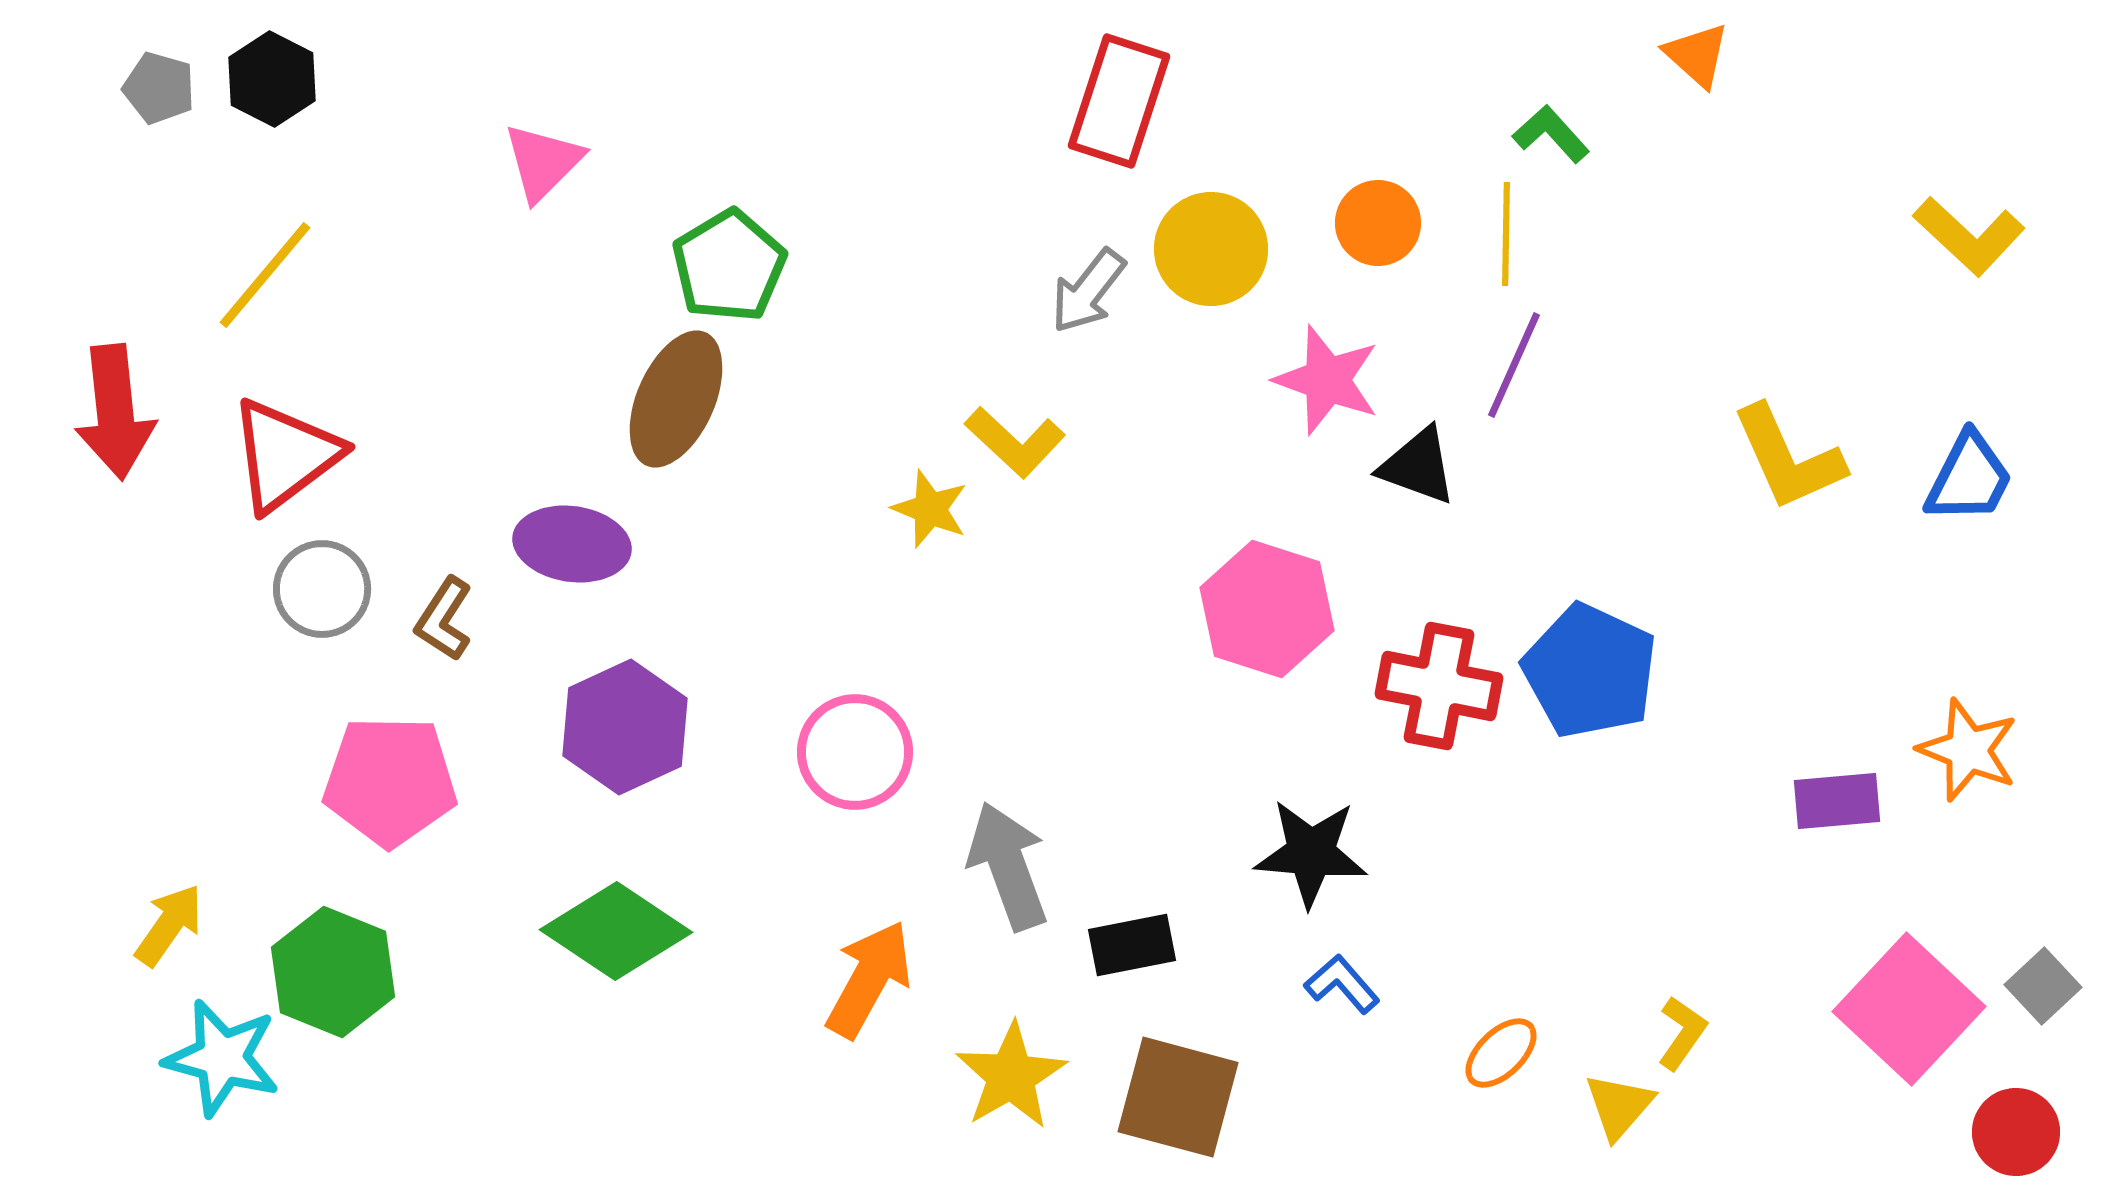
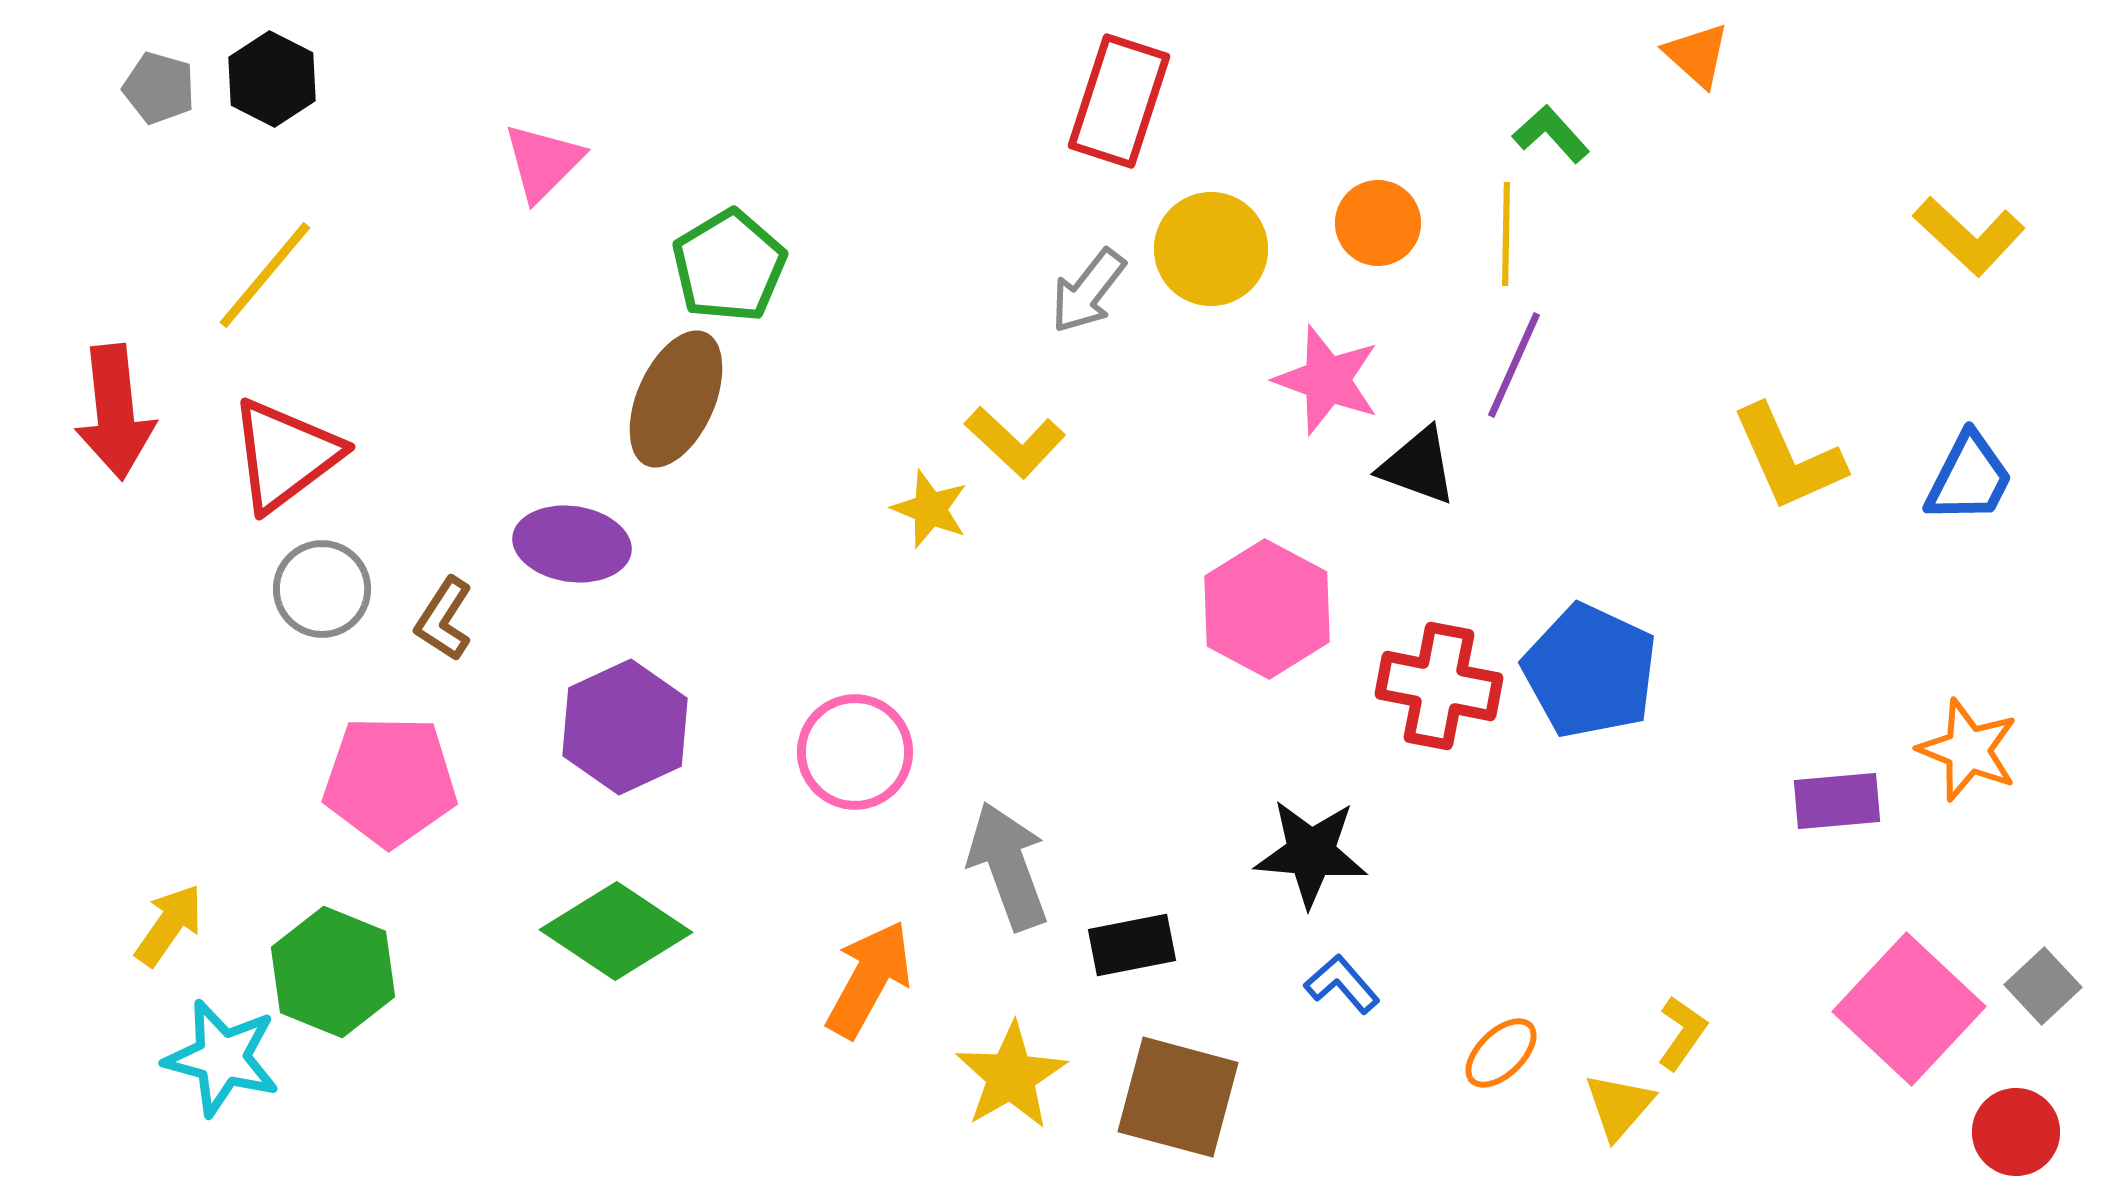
pink hexagon at (1267, 609): rotated 10 degrees clockwise
